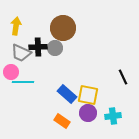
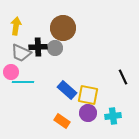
blue rectangle: moved 4 px up
